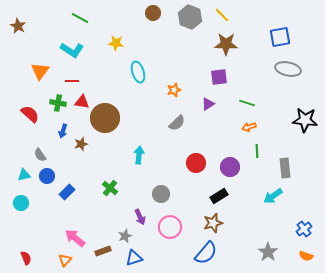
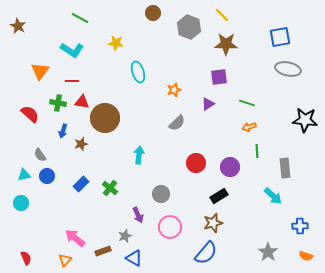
gray hexagon at (190, 17): moved 1 px left, 10 px down
blue rectangle at (67, 192): moved 14 px right, 8 px up
cyan arrow at (273, 196): rotated 102 degrees counterclockwise
purple arrow at (140, 217): moved 2 px left, 2 px up
blue cross at (304, 229): moved 4 px left, 3 px up; rotated 35 degrees clockwise
blue triangle at (134, 258): rotated 48 degrees clockwise
